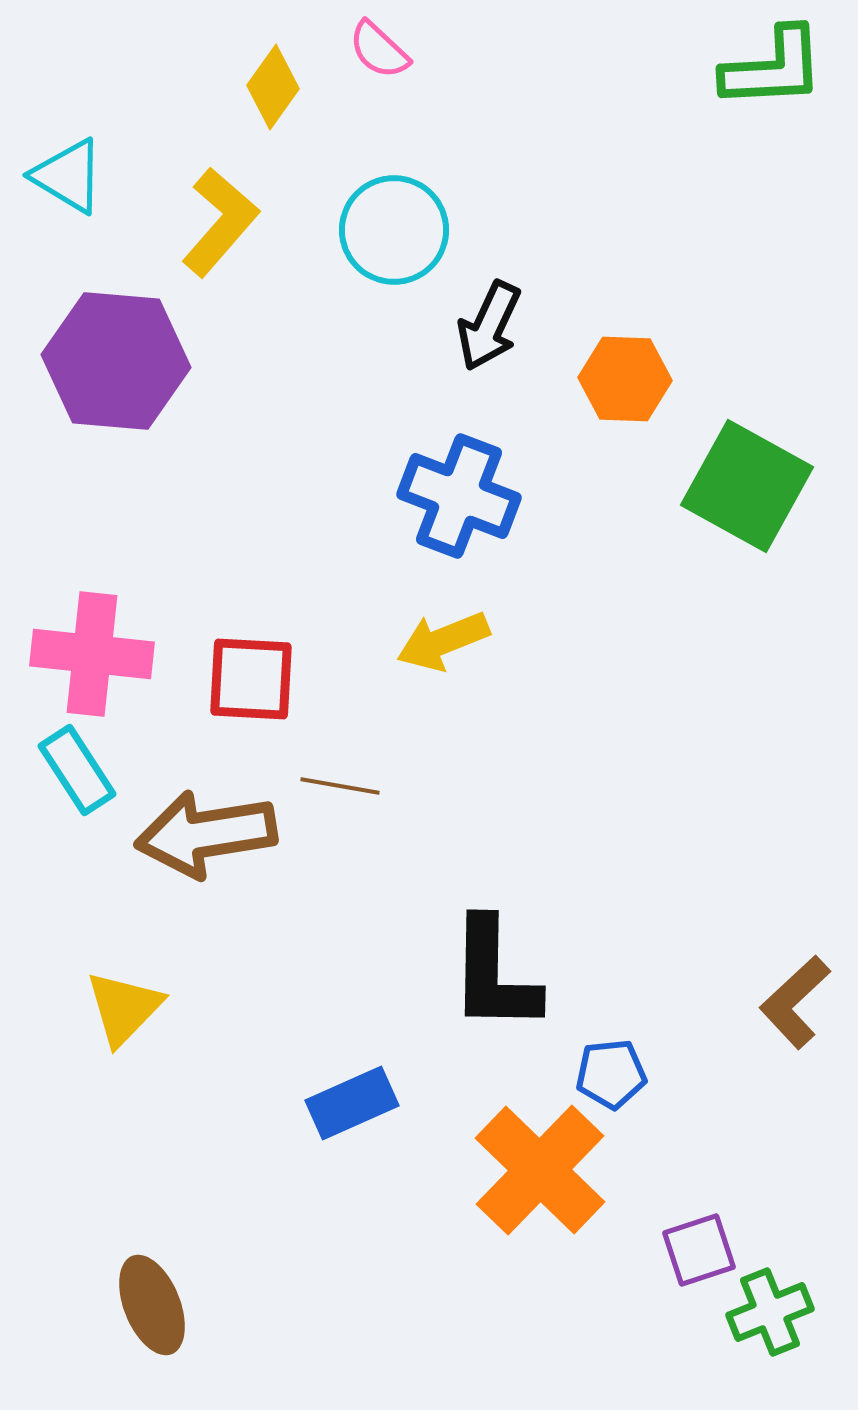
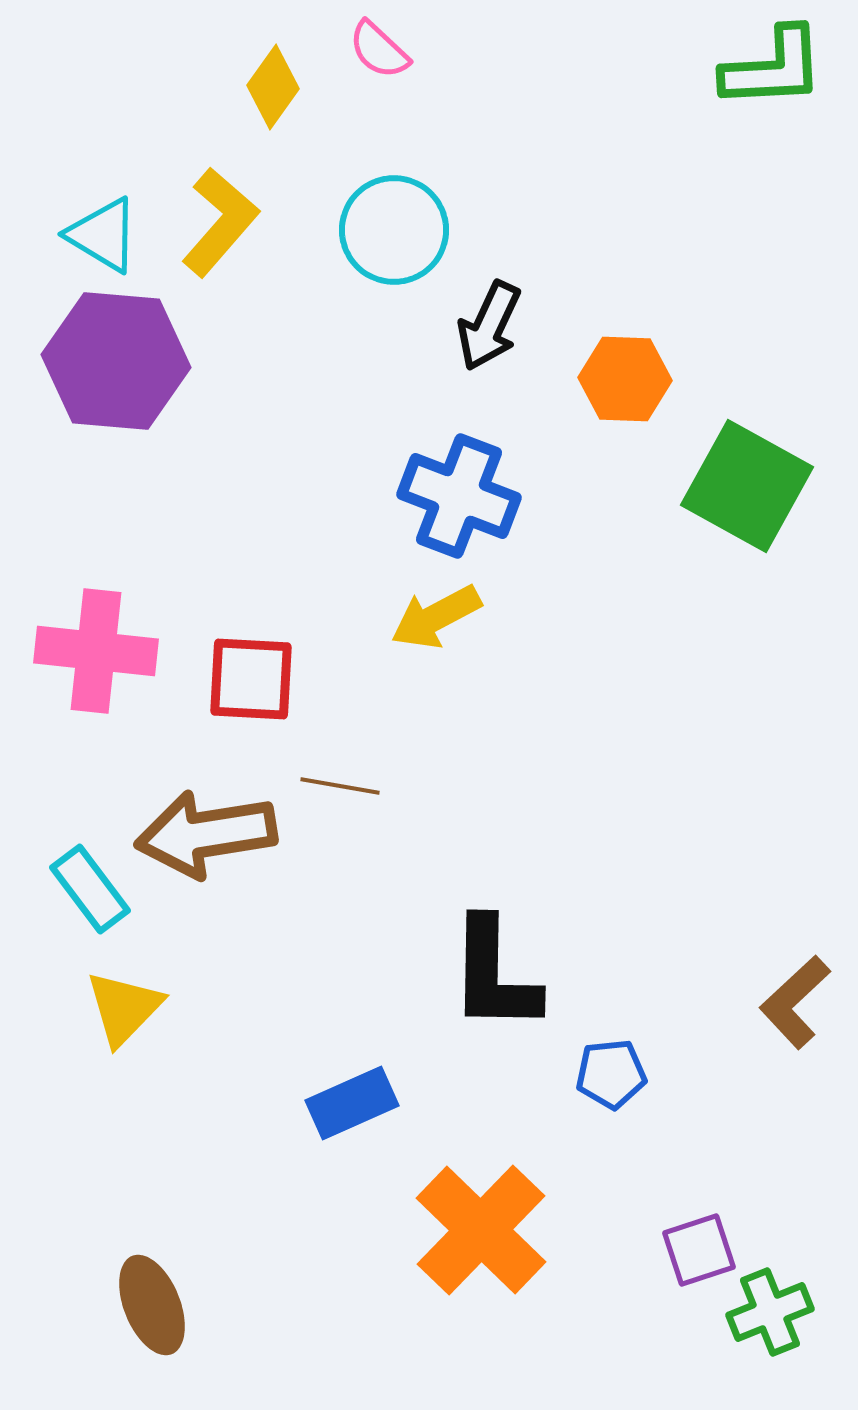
cyan triangle: moved 35 px right, 59 px down
yellow arrow: moved 7 px left, 24 px up; rotated 6 degrees counterclockwise
pink cross: moved 4 px right, 3 px up
cyan rectangle: moved 13 px right, 119 px down; rotated 4 degrees counterclockwise
orange cross: moved 59 px left, 60 px down
